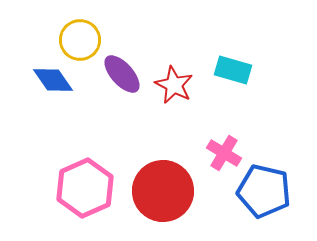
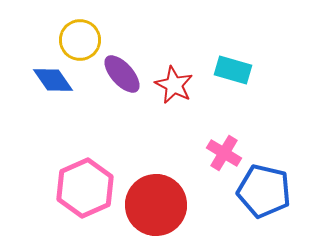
red circle: moved 7 px left, 14 px down
